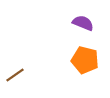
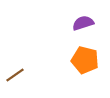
purple semicircle: rotated 40 degrees counterclockwise
